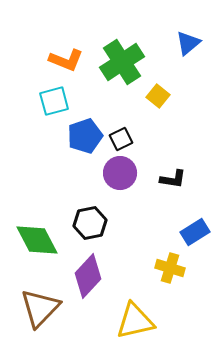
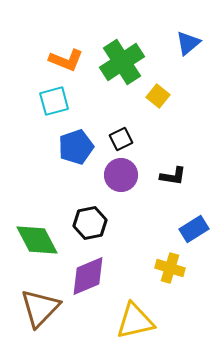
blue pentagon: moved 9 px left, 11 px down
purple circle: moved 1 px right, 2 px down
black L-shape: moved 3 px up
blue rectangle: moved 1 px left, 3 px up
purple diamond: rotated 24 degrees clockwise
